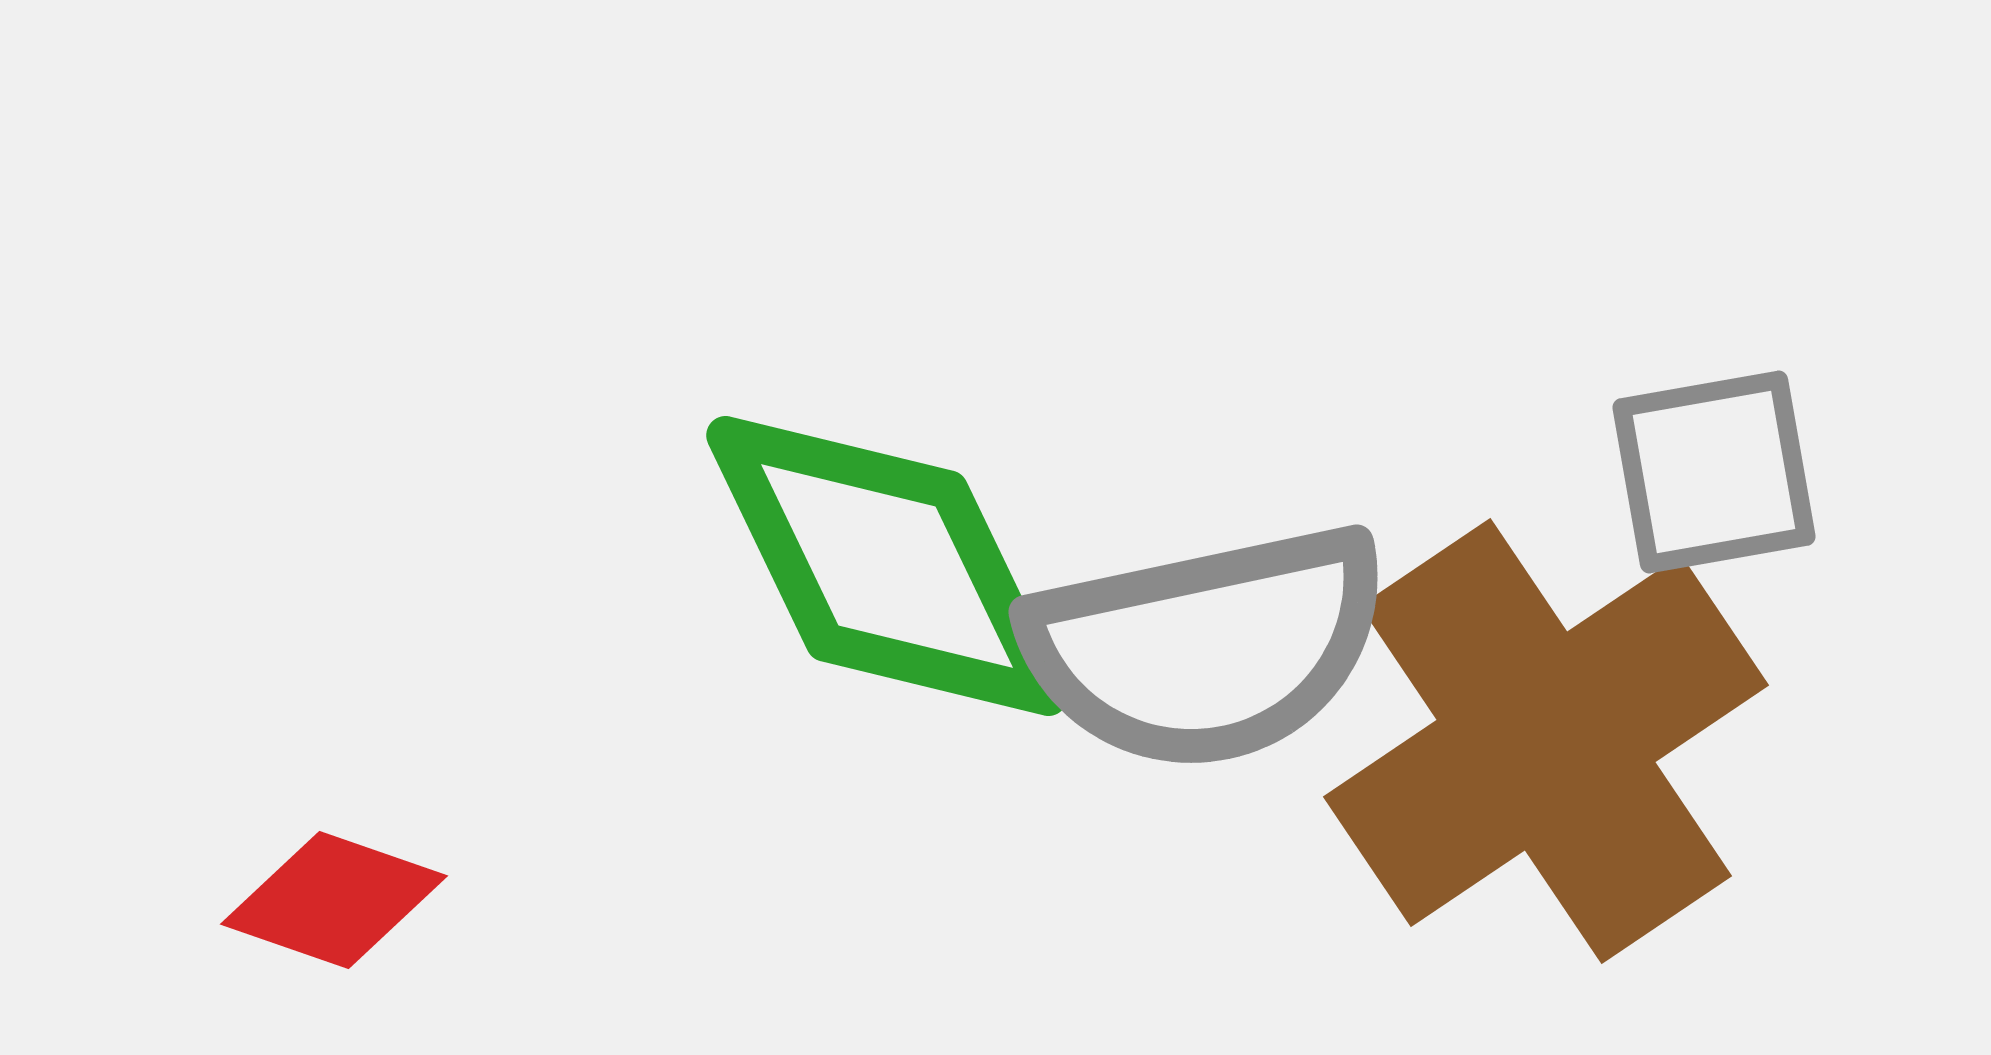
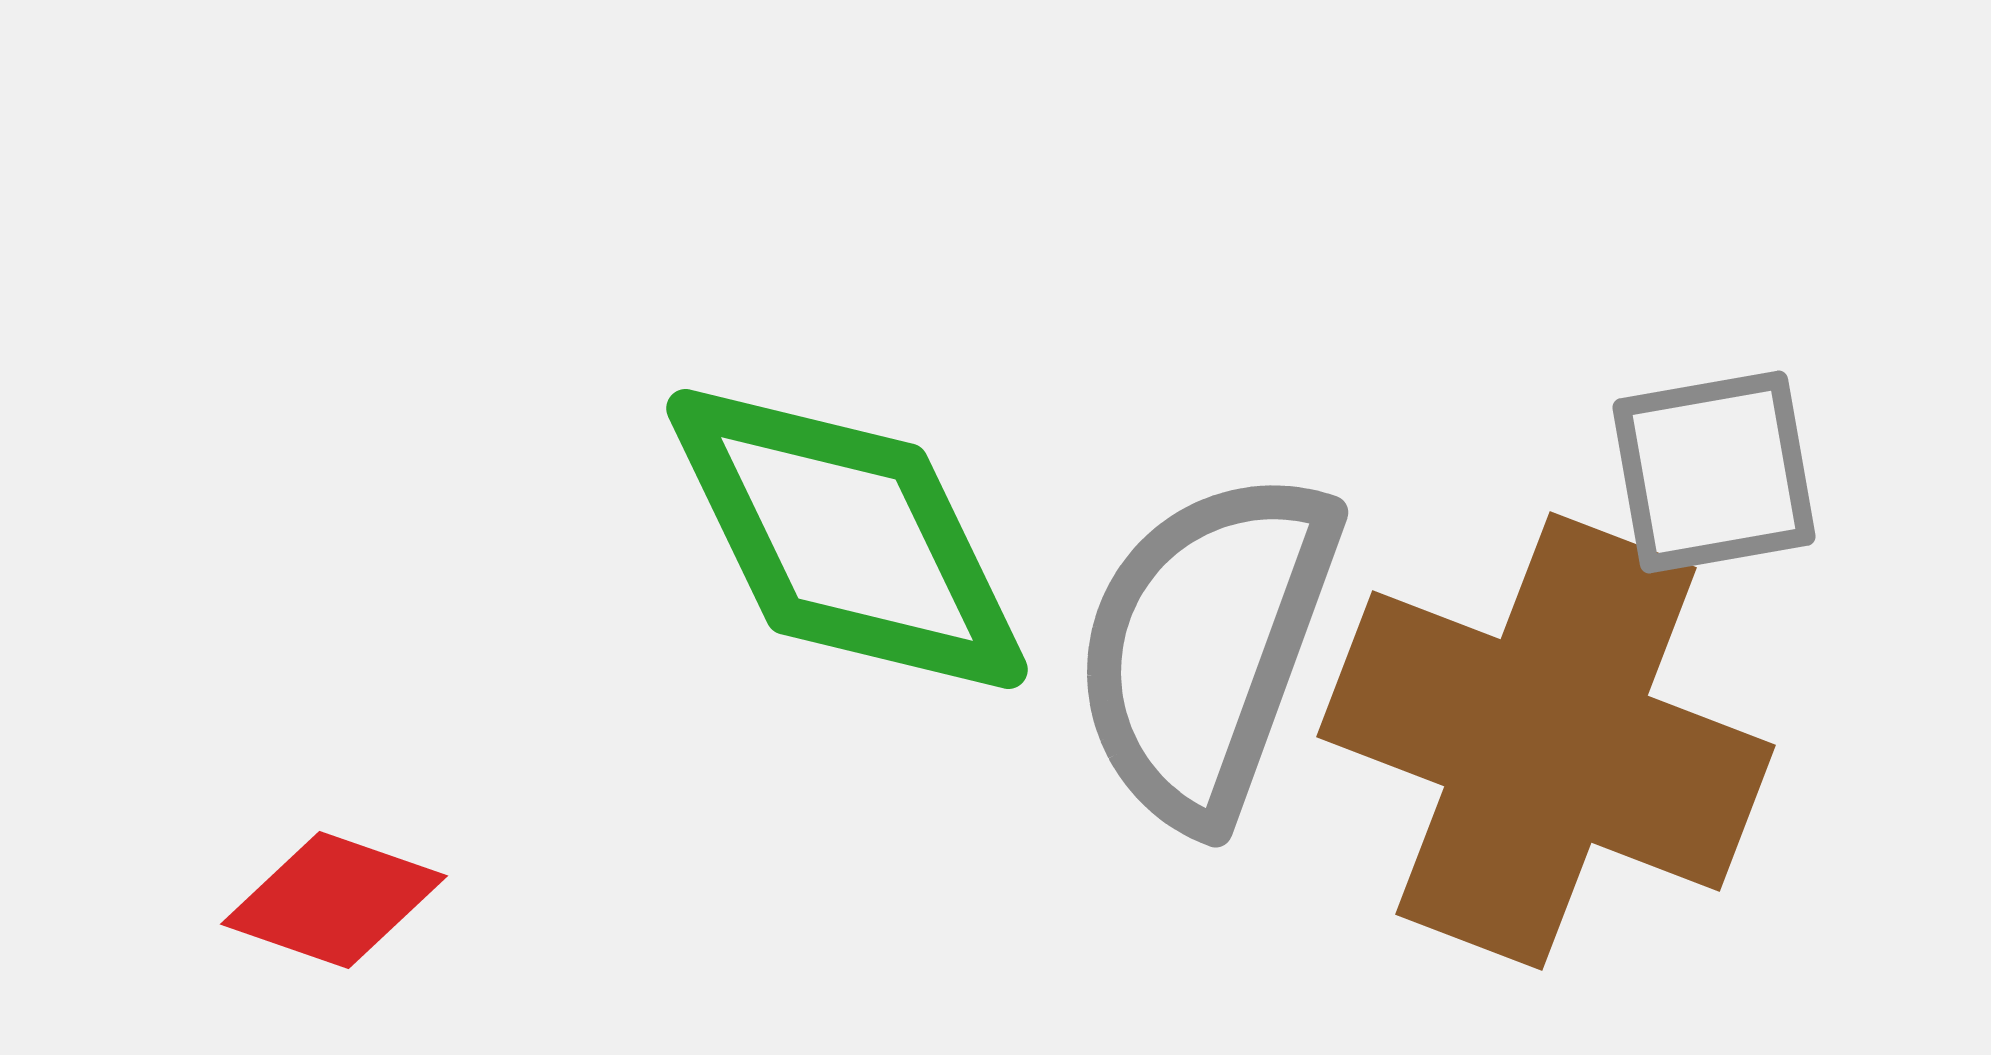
green diamond: moved 40 px left, 27 px up
gray semicircle: rotated 122 degrees clockwise
brown cross: rotated 35 degrees counterclockwise
